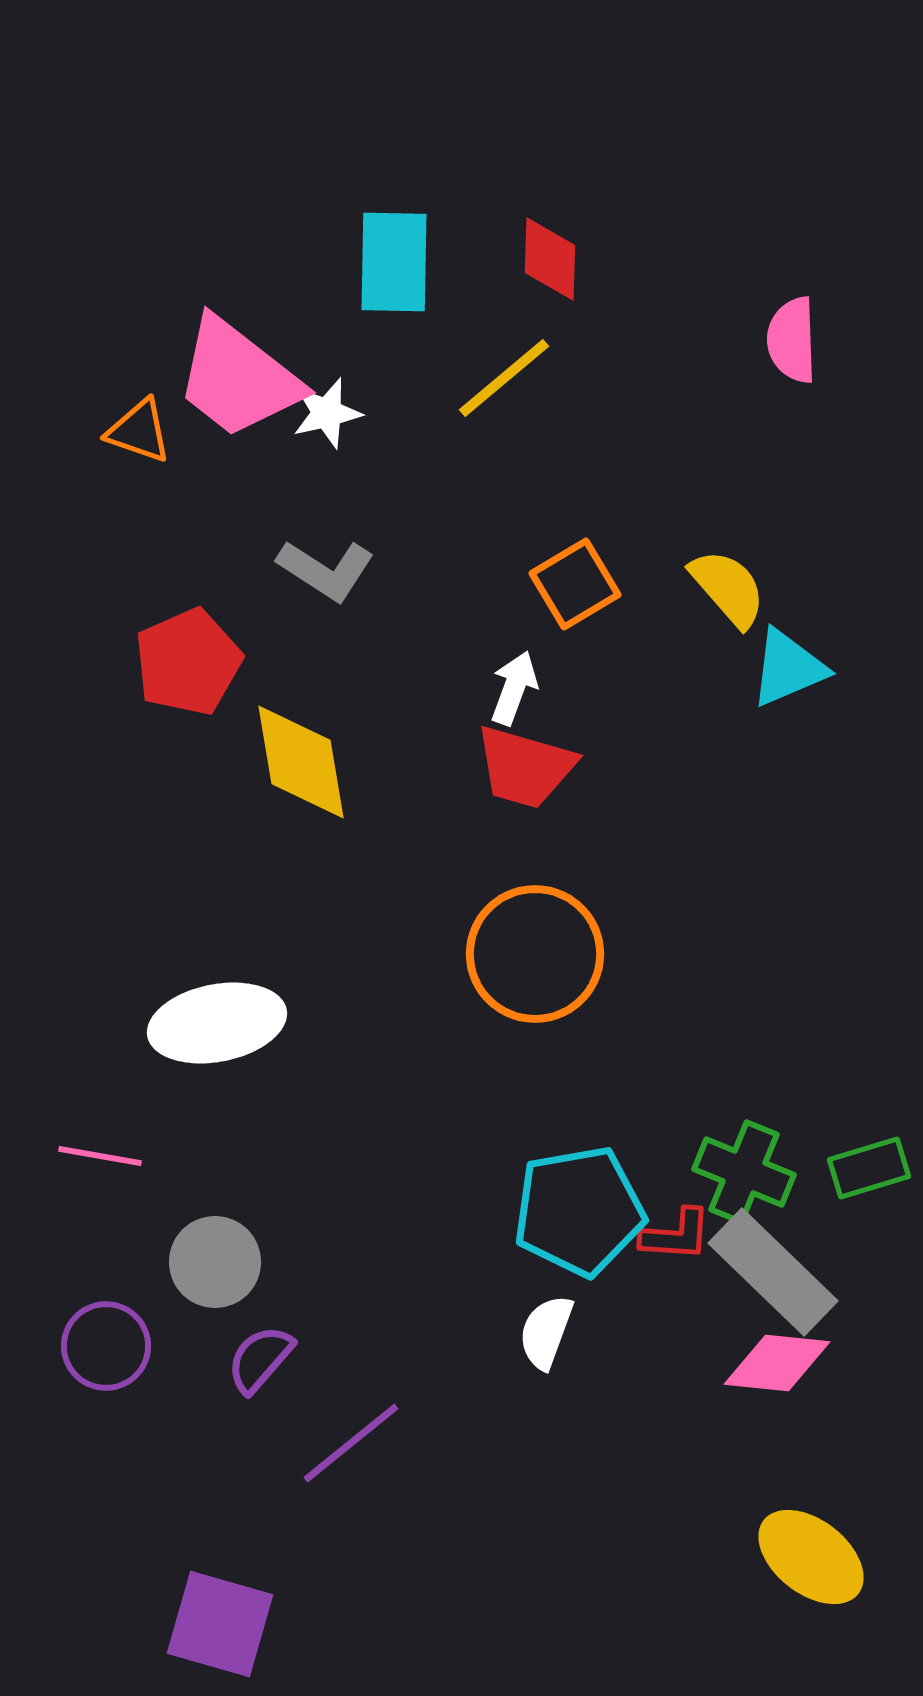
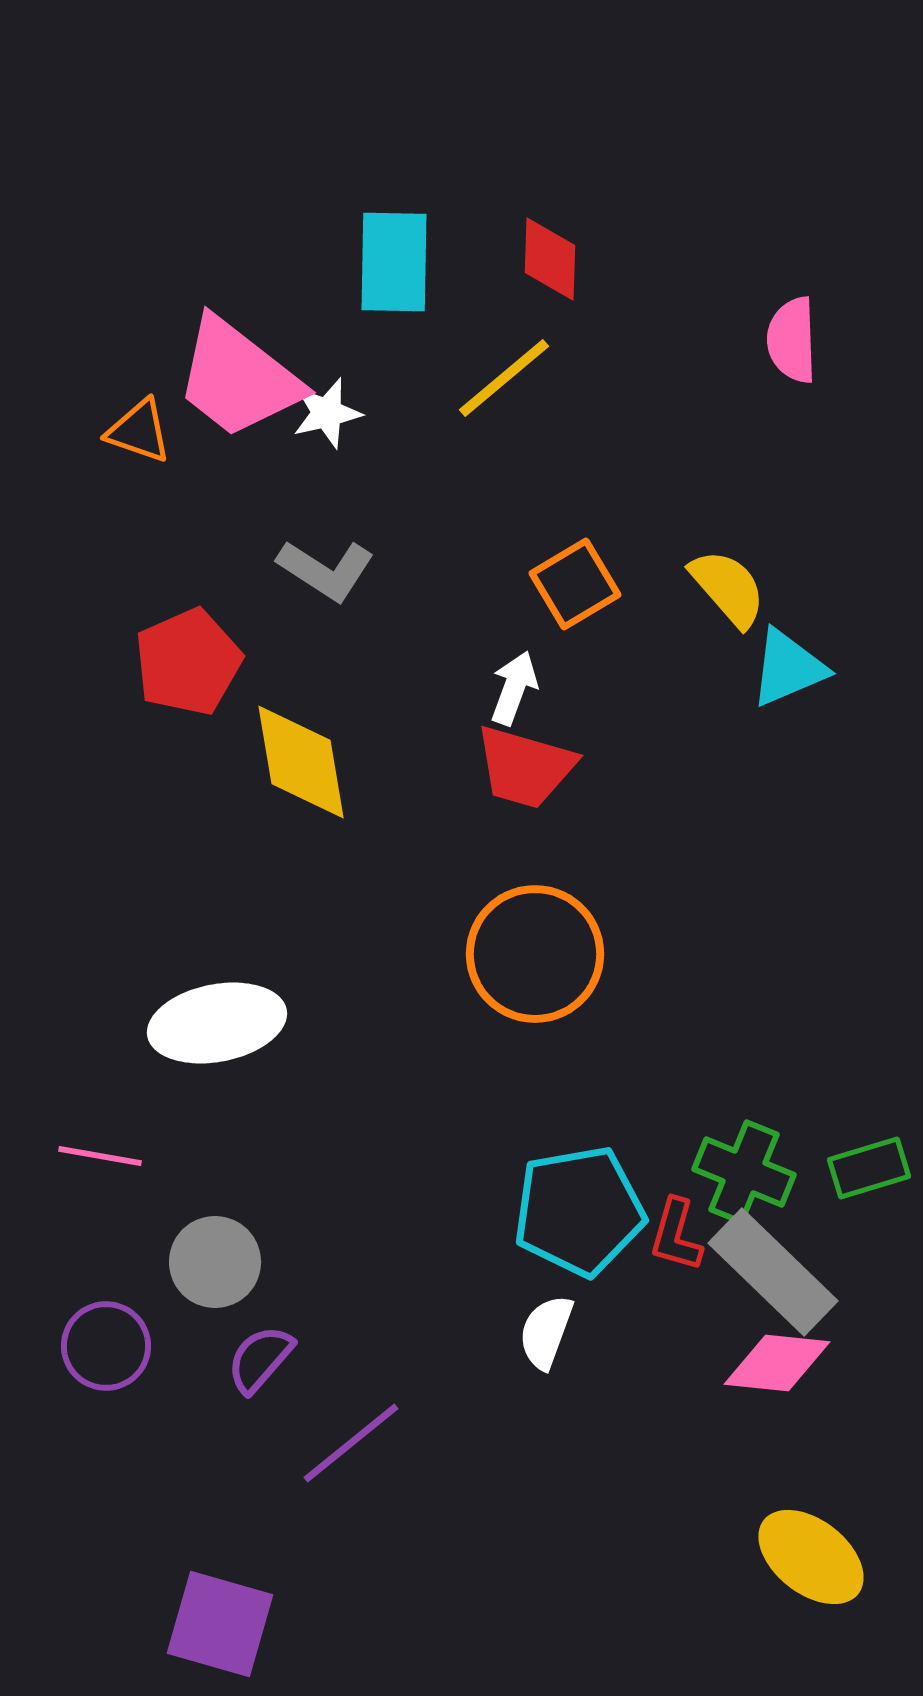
red L-shape: rotated 102 degrees clockwise
